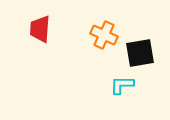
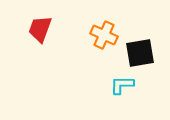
red trapezoid: rotated 16 degrees clockwise
